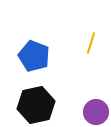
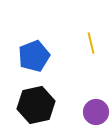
yellow line: rotated 30 degrees counterclockwise
blue pentagon: rotated 28 degrees clockwise
